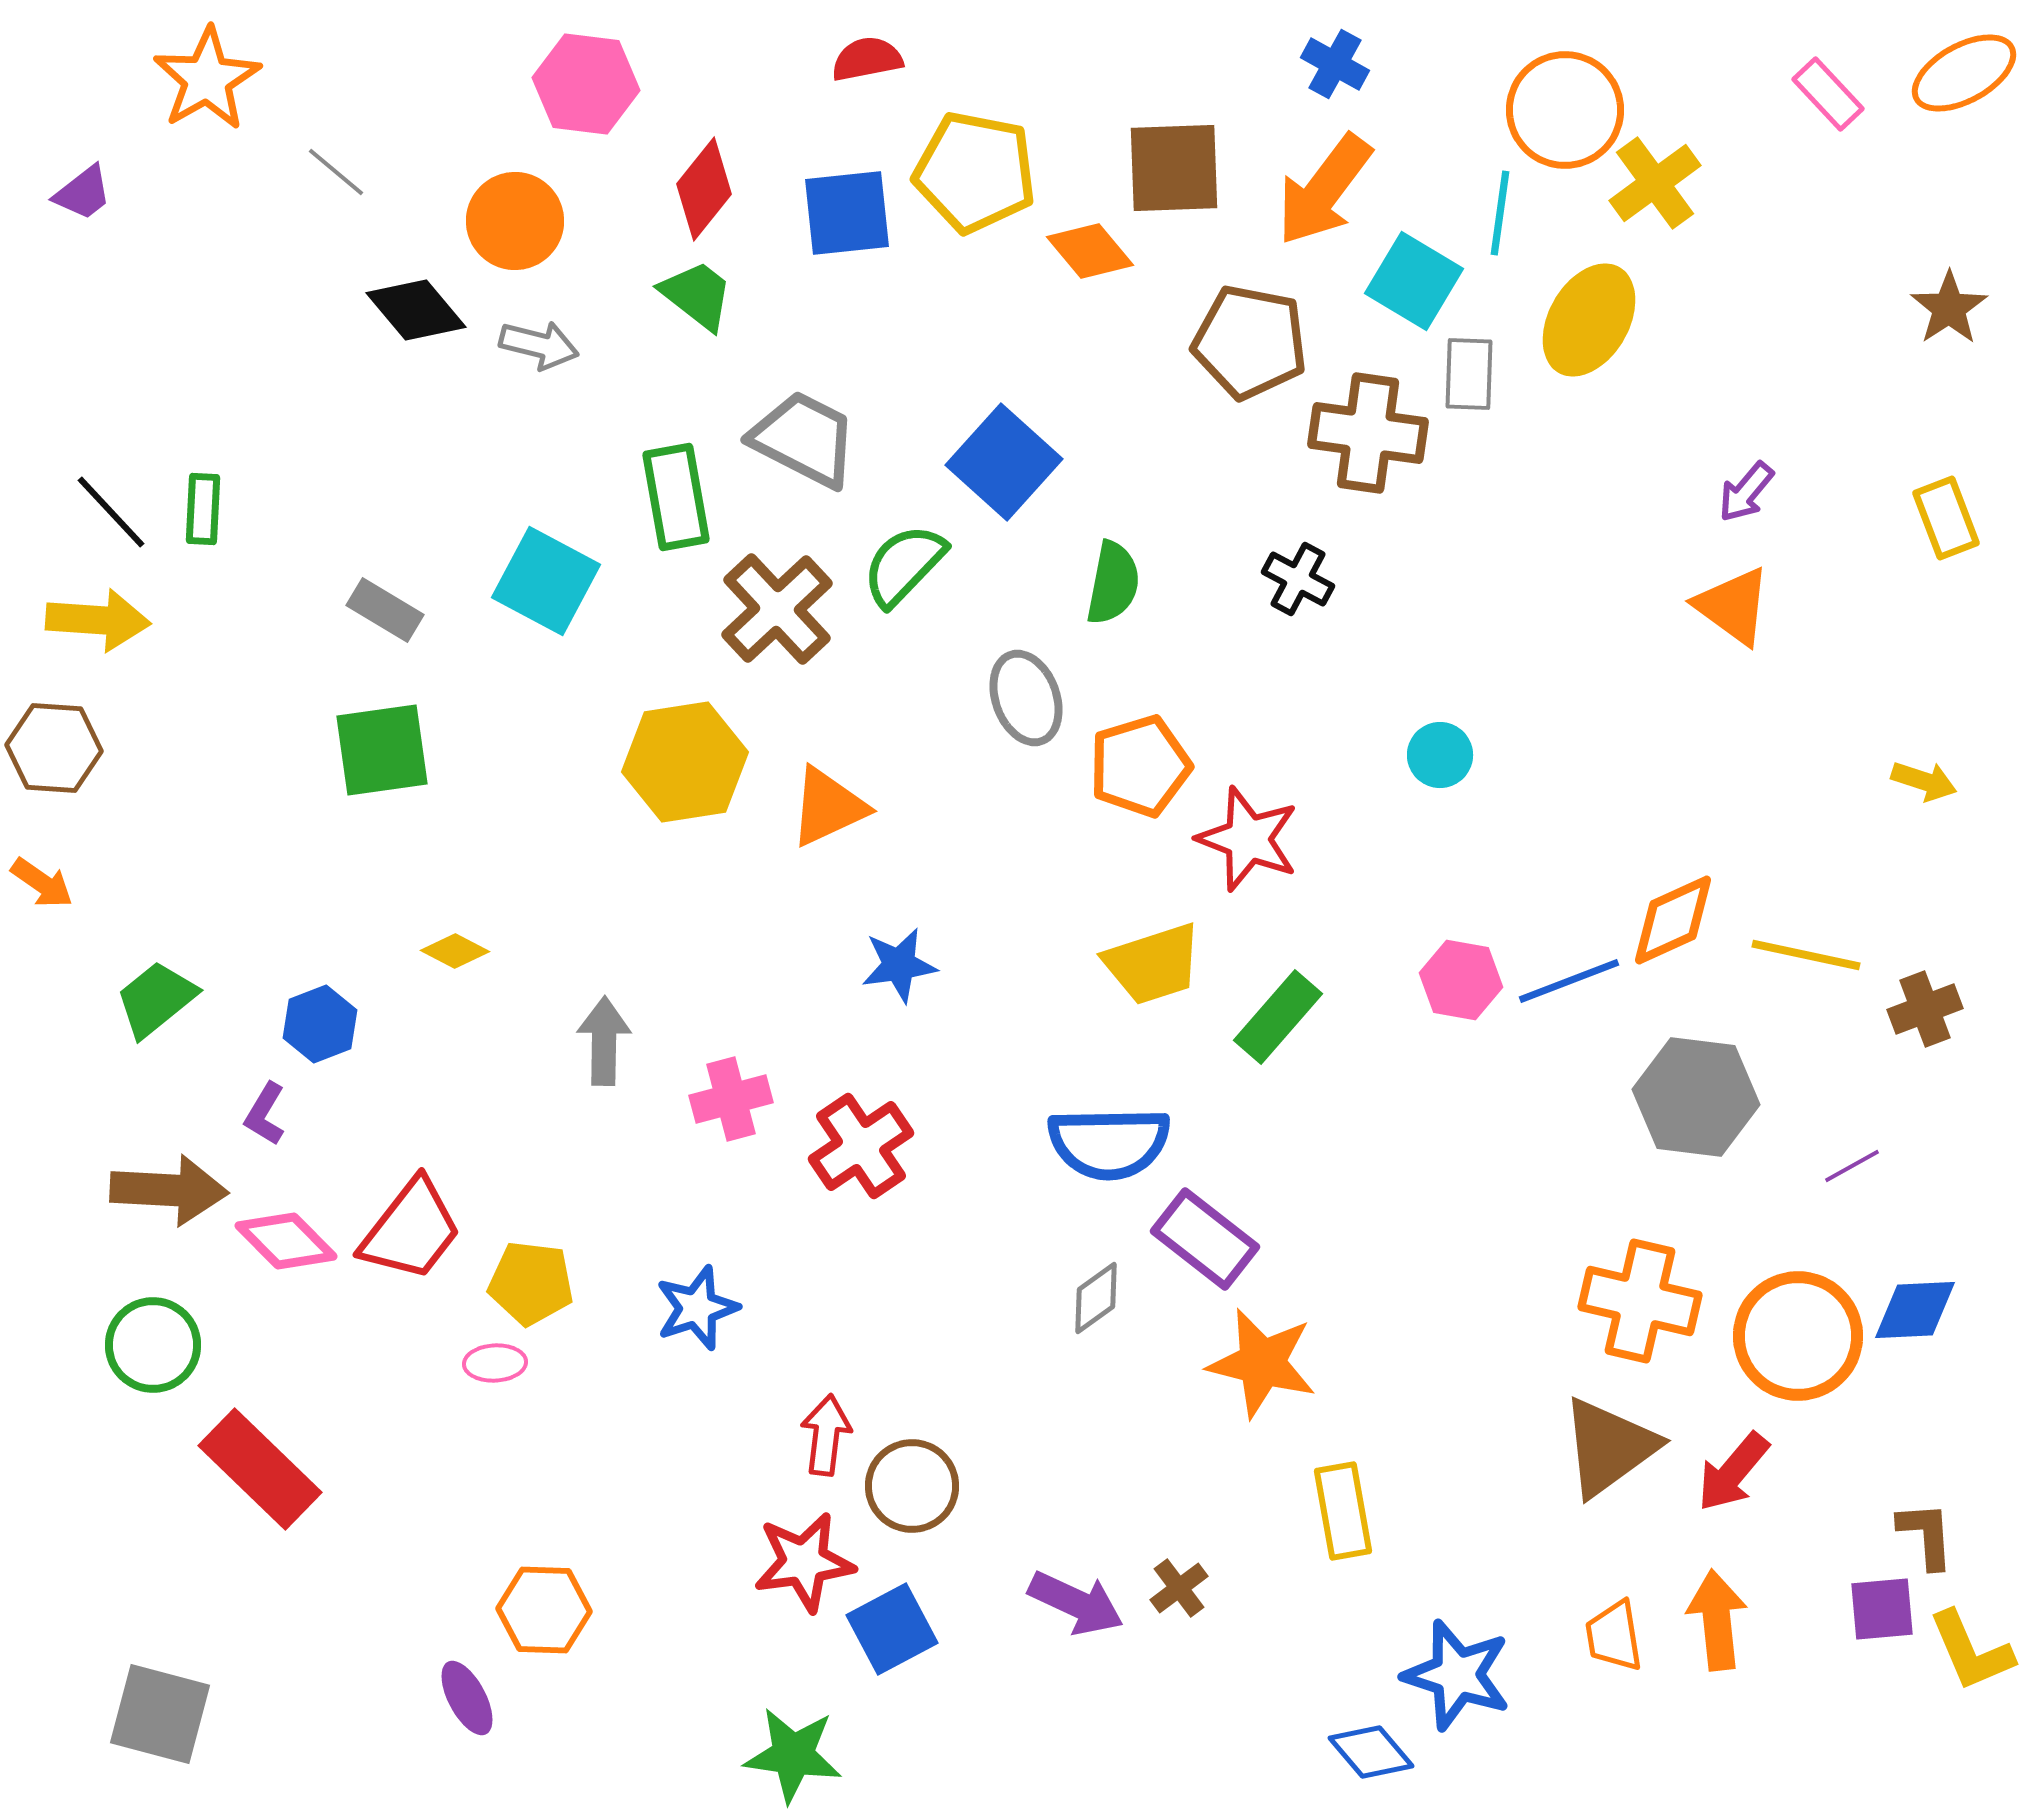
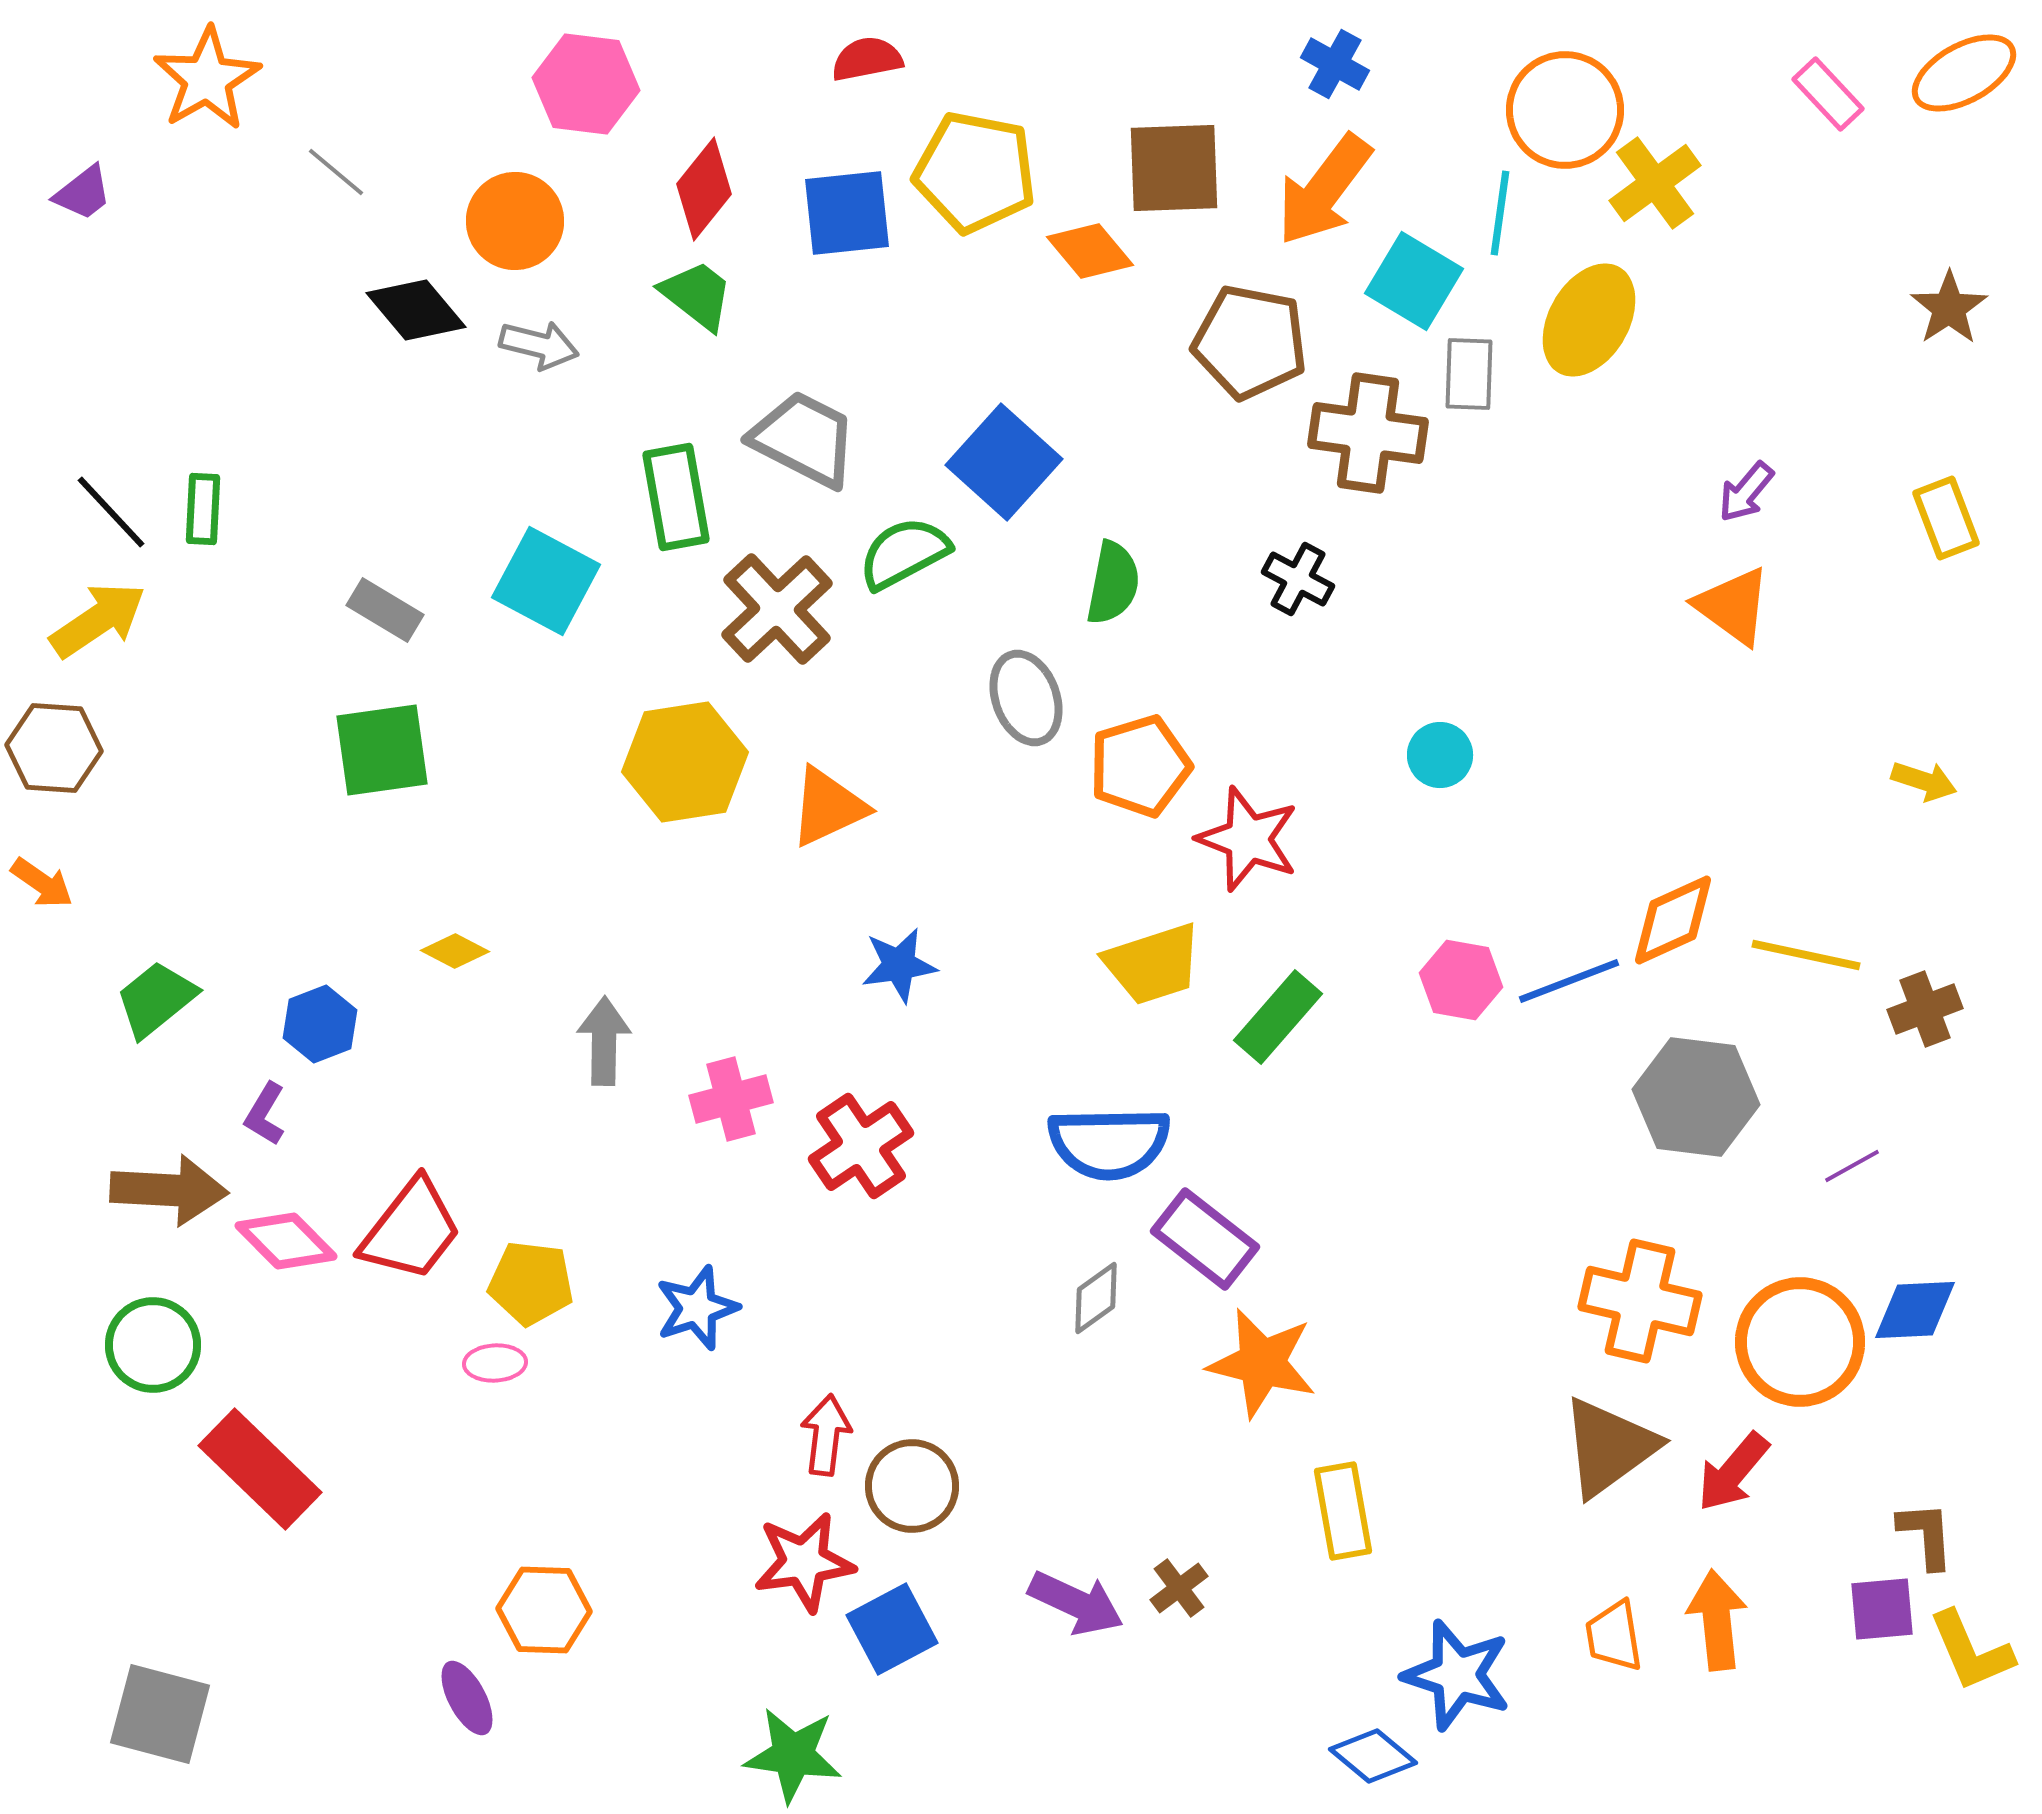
green semicircle at (904, 565): moved 12 px up; rotated 18 degrees clockwise
yellow arrow at (98, 620): rotated 38 degrees counterclockwise
orange circle at (1798, 1336): moved 2 px right, 6 px down
blue diamond at (1371, 1752): moved 2 px right, 4 px down; rotated 10 degrees counterclockwise
